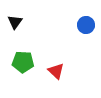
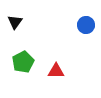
green pentagon: rotated 30 degrees counterclockwise
red triangle: rotated 42 degrees counterclockwise
